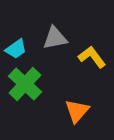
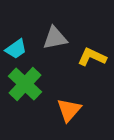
yellow L-shape: rotated 28 degrees counterclockwise
orange triangle: moved 8 px left, 1 px up
